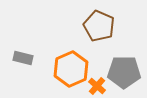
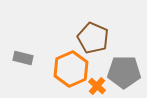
brown pentagon: moved 6 px left, 12 px down
